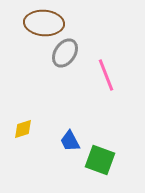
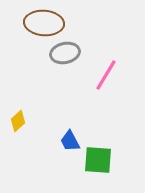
gray ellipse: rotated 44 degrees clockwise
pink line: rotated 52 degrees clockwise
yellow diamond: moved 5 px left, 8 px up; rotated 25 degrees counterclockwise
green square: moved 2 px left; rotated 16 degrees counterclockwise
